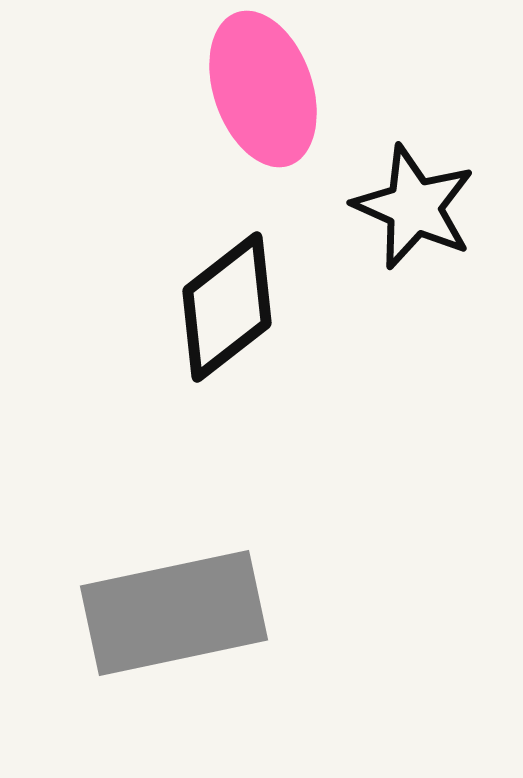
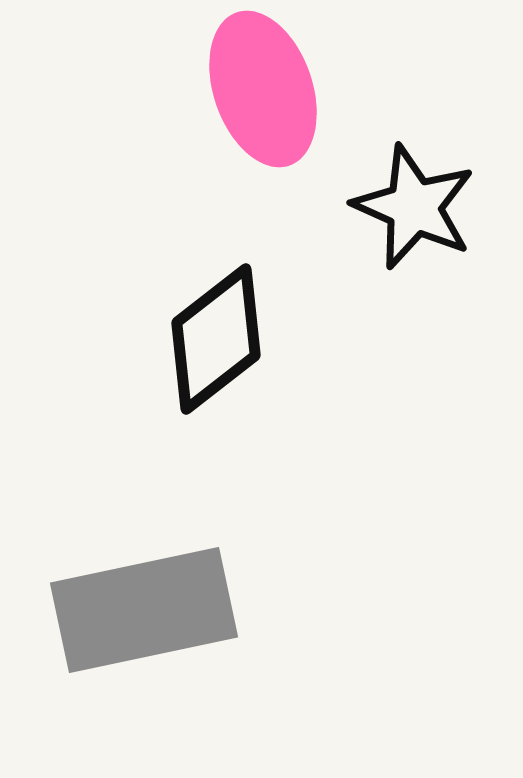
black diamond: moved 11 px left, 32 px down
gray rectangle: moved 30 px left, 3 px up
